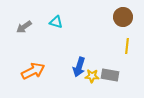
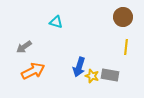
gray arrow: moved 20 px down
yellow line: moved 1 px left, 1 px down
yellow star: rotated 16 degrees clockwise
